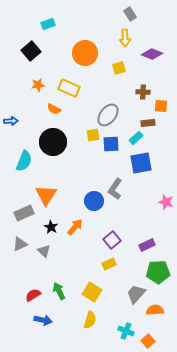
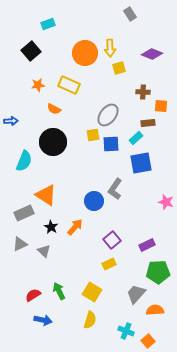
yellow arrow at (125, 38): moved 15 px left, 10 px down
yellow rectangle at (69, 88): moved 3 px up
orange triangle at (46, 195): rotated 30 degrees counterclockwise
